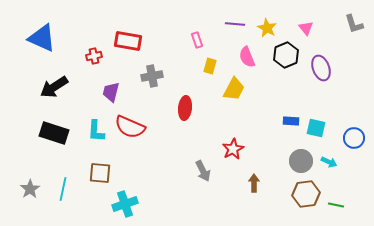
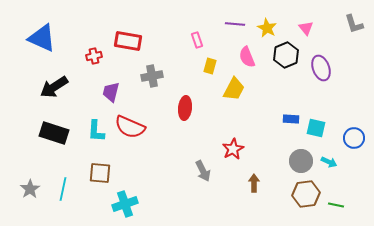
blue rectangle: moved 2 px up
